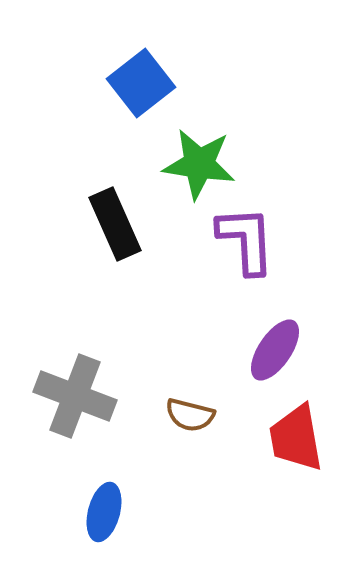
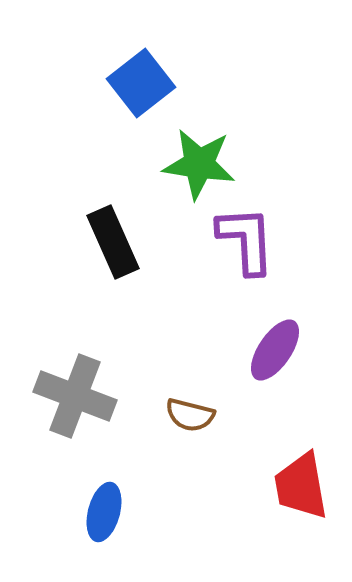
black rectangle: moved 2 px left, 18 px down
red trapezoid: moved 5 px right, 48 px down
